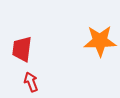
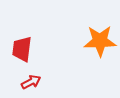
red arrow: rotated 84 degrees clockwise
